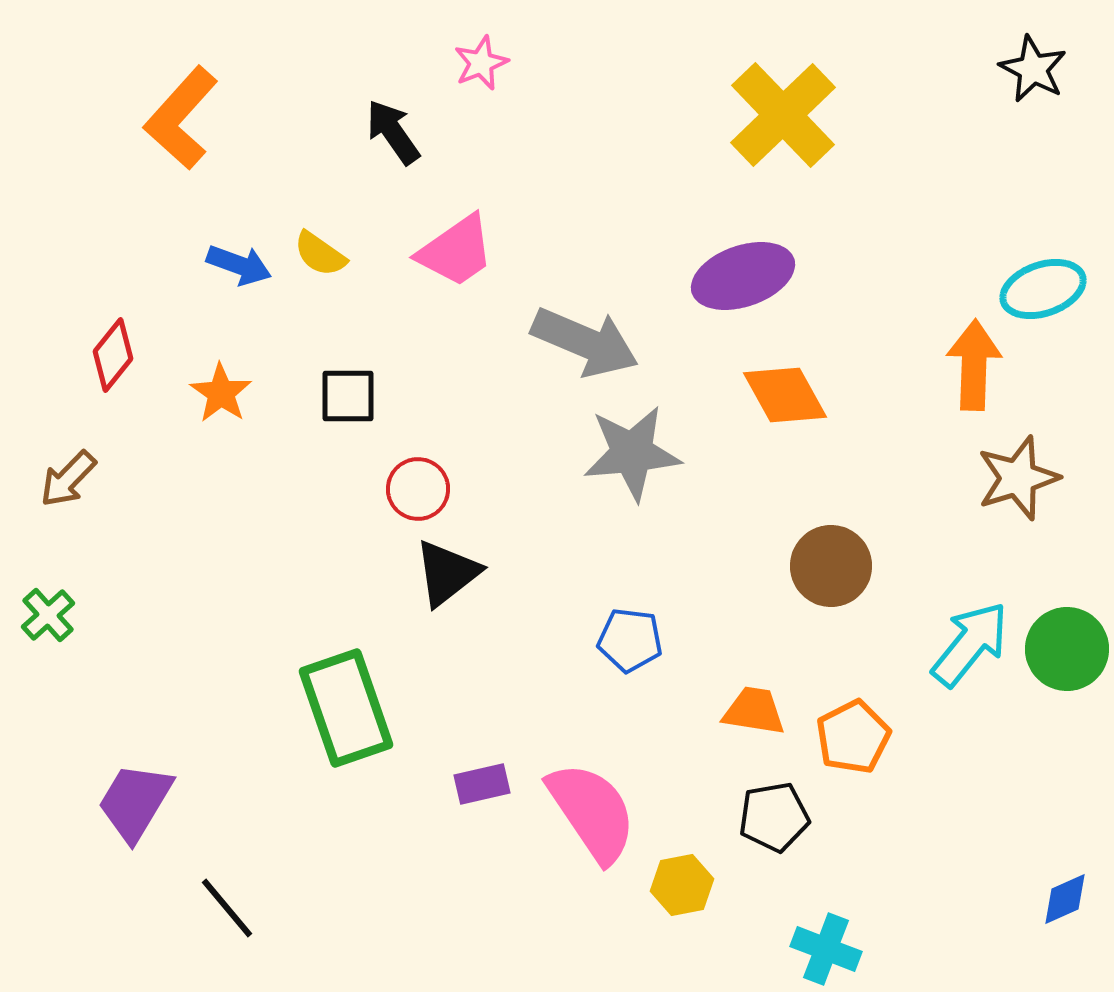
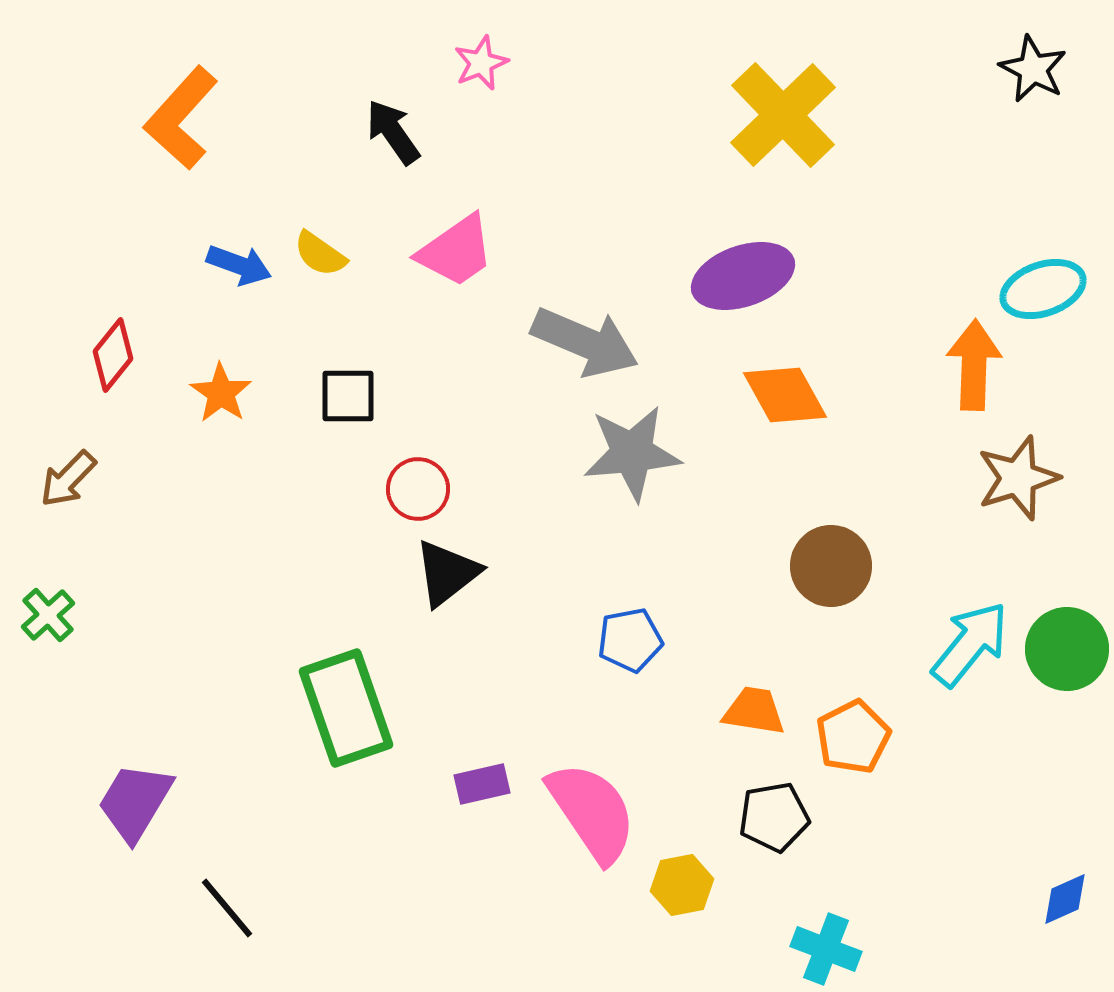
blue pentagon: rotated 18 degrees counterclockwise
